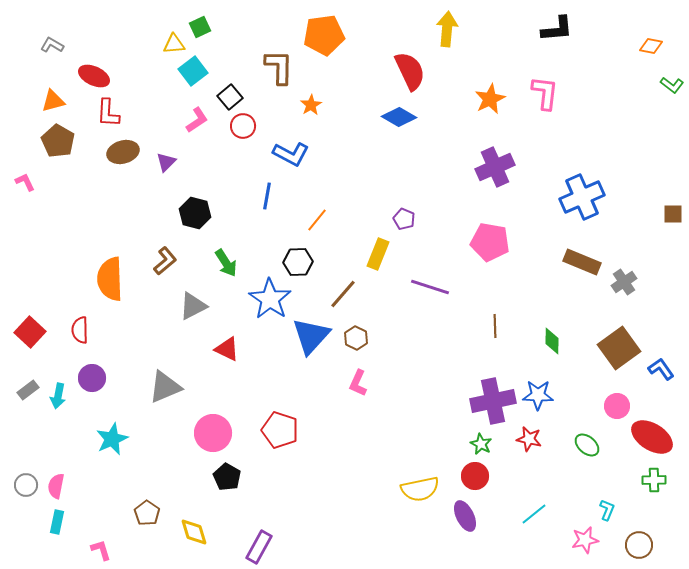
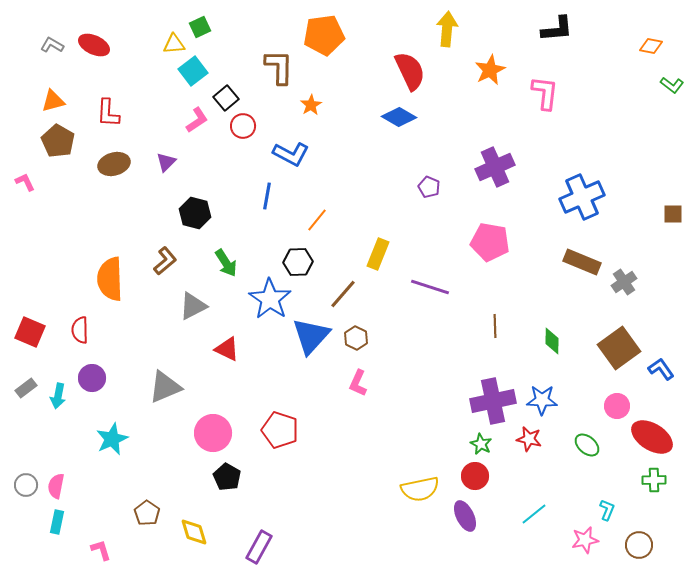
red ellipse at (94, 76): moved 31 px up
black square at (230, 97): moved 4 px left, 1 px down
orange star at (490, 99): moved 29 px up
brown ellipse at (123, 152): moved 9 px left, 12 px down
purple pentagon at (404, 219): moved 25 px right, 32 px up
red square at (30, 332): rotated 20 degrees counterclockwise
gray rectangle at (28, 390): moved 2 px left, 2 px up
blue star at (538, 395): moved 4 px right, 5 px down
